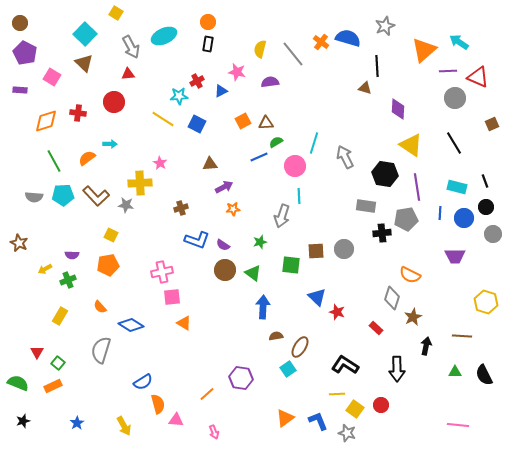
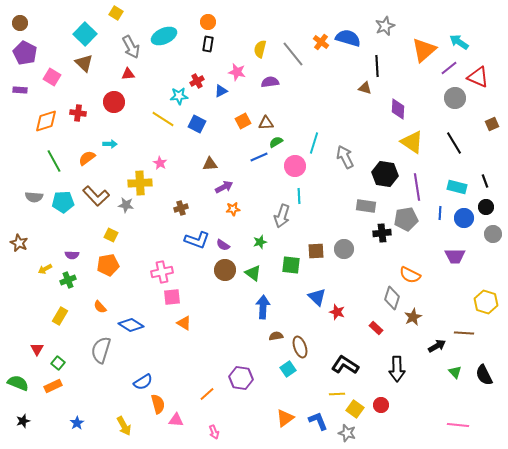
purple line at (448, 71): moved 1 px right, 3 px up; rotated 36 degrees counterclockwise
yellow triangle at (411, 145): moved 1 px right, 3 px up
cyan pentagon at (63, 195): moved 7 px down
brown line at (462, 336): moved 2 px right, 3 px up
black arrow at (426, 346): moved 11 px right; rotated 48 degrees clockwise
brown ellipse at (300, 347): rotated 50 degrees counterclockwise
red triangle at (37, 352): moved 3 px up
green triangle at (455, 372): rotated 48 degrees clockwise
